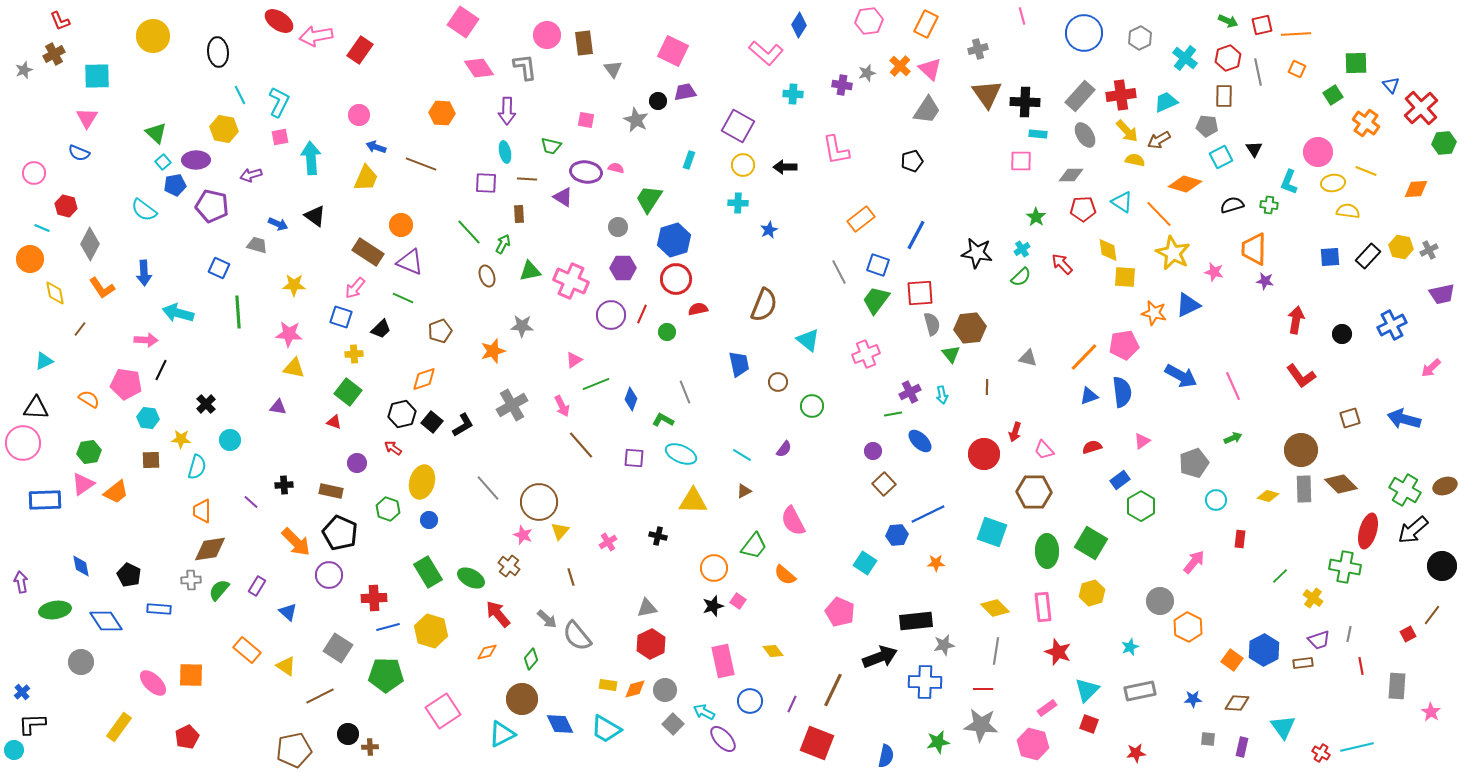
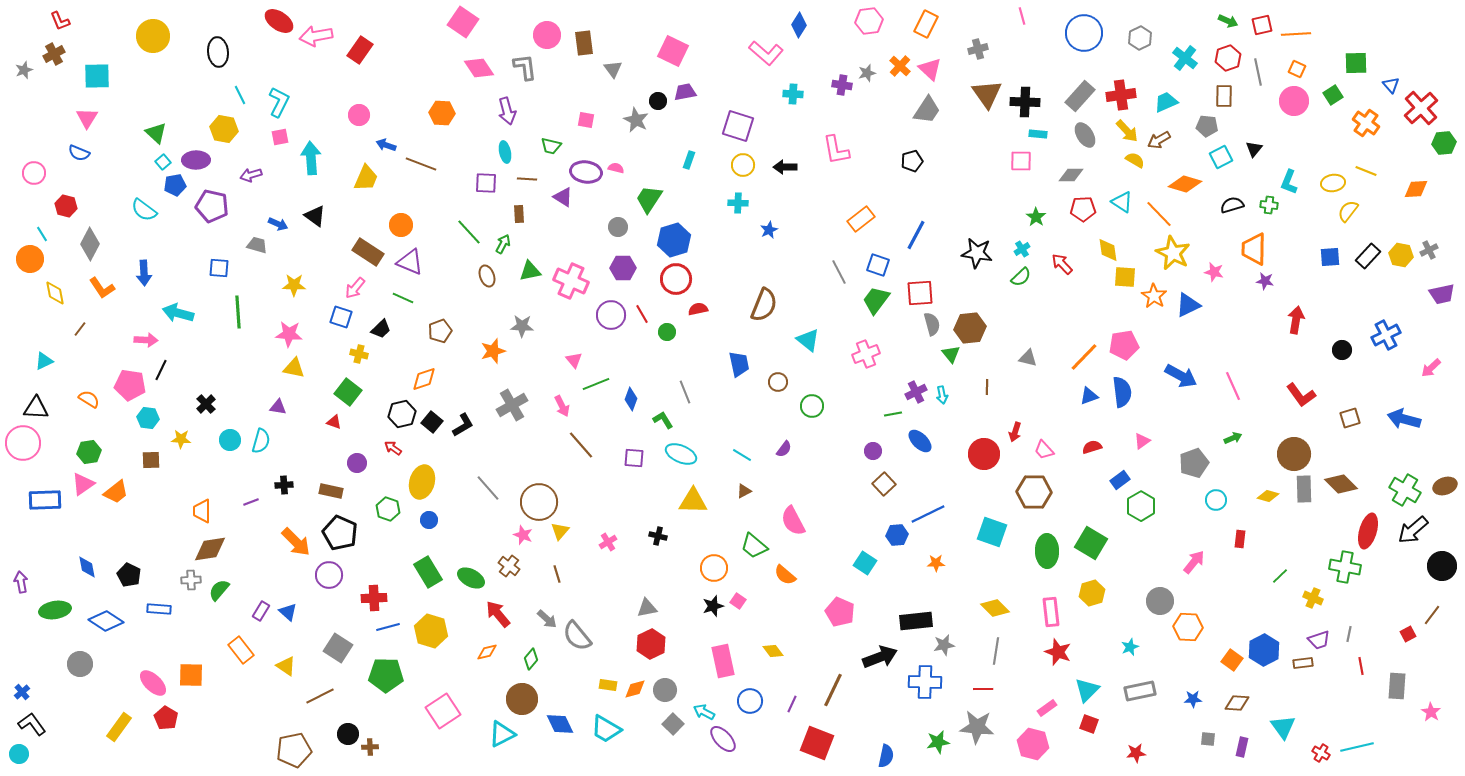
purple arrow at (507, 111): rotated 16 degrees counterclockwise
purple square at (738, 126): rotated 12 degrees counterclockwise
blue arrow at (376, 147): moved 10 px right, 2 px up
black triangle at (1254, 149): rotated 12 degrees clockwise
pink circle at (1318, 152): moved 24 px left, 51 px up
yellow semicircle at (1135, 160): rotated 18 degrees clockwise
yellow semicircle at (1348, 211): rotated 60 degrees counterclockwise
cyan line at (42, 228): moved 6 px down; rotated 35 degrees clockwise
yellow hexagon at (1401, 247): moved 8 px down
blue square at (219, 268): rotated 20 degrees counterclockwise
orange star at (1154, 313): moved 17 px up; rotated 20 degrees clockwise
red line at (642, 314): rotated 54 degrees counterclockwise
blue cross at (1392, 325): moved 6 px left, 10 px down
black circle at (1342, 334): moved 16 px down
yellow cross at (354, 354): moved 5 px right; rotated 18 degrees clockwise
pink triangle at (574, 360): rotated 36 degrees counterclockwise
red L-shape at (1301, 376): moved 19 px down
pink pentagon at (126, 384): moved 4 px right, 1 px down
purple cross at (910, 392): moved 6 px right
green L-shape at (663, 420): rotated 30 degrees clockwise
brown circle at (1301, 450): moved 7 px left, 4 px down
cyan semicircle at (197, 467): moved 64 px right, 26 px up
purple line at (251, 502): rotated 63 degrees counterclockwise
green trapezoid at (754, 546): rotated 92 degrees clockwise
blue diamond at (81, 566): moved 6 px right, 1 px down
brown line at (571, 577): moved 14 px left, 3 px up
purple rectangle at (257, 586): moved 4 px right, 25 px down
yellow cross at (1313, 598): rotated 12 degrees counterclockwise
pink rectangle at (1043, 607): moved 8 px right, 5 px down
blue diamond at (106, 621): rotated 24 degrees counterclockwise
orange hexagon at (1188, 627): rotated 24 degrees counterclockwise
orange rectangle at (247, 650): moved 6 px left; rotated 12 degrees clockwise
gray circle at (81, 662): moved 1 px left, 2 px down
black L-shape at (32, 724): rotated 56 degrees clockwise
gray star at (981, 725): moved 4 px left, 2 px down
red pentagon at (187, 737): moved 21 px left, 19 px up; rotated 15 degrees counterclockwise
cyan circle at (14, 750): moved 5 px right, 4 px down
